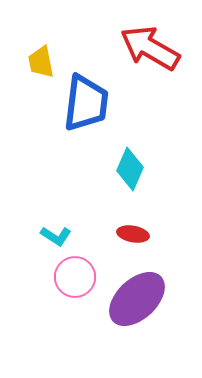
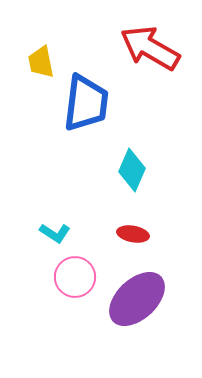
cyan diamond: moved 2 px right, 1 px down
cyan L-shape: moved 1 px left, 3 px up
